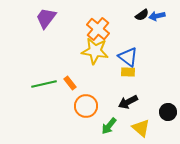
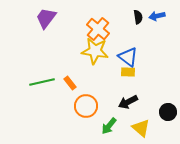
black semicircle: moved 4 px left, 2 px down; rotated 64 degrees counterclockwise
green line: moved 2 px left, 2 px up
